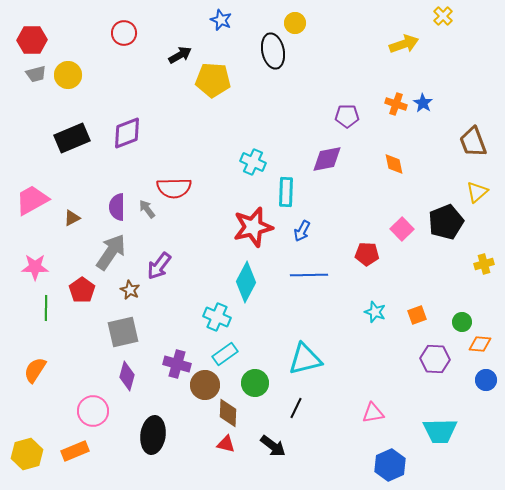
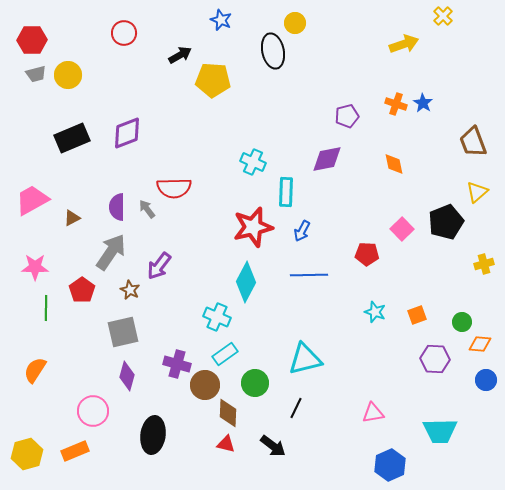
purple pentagon at (347, 116): rotated 15 degrees counterclockwise
